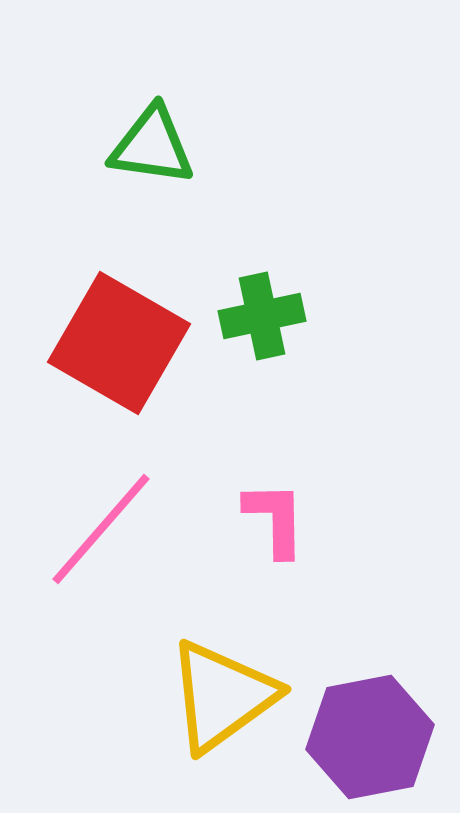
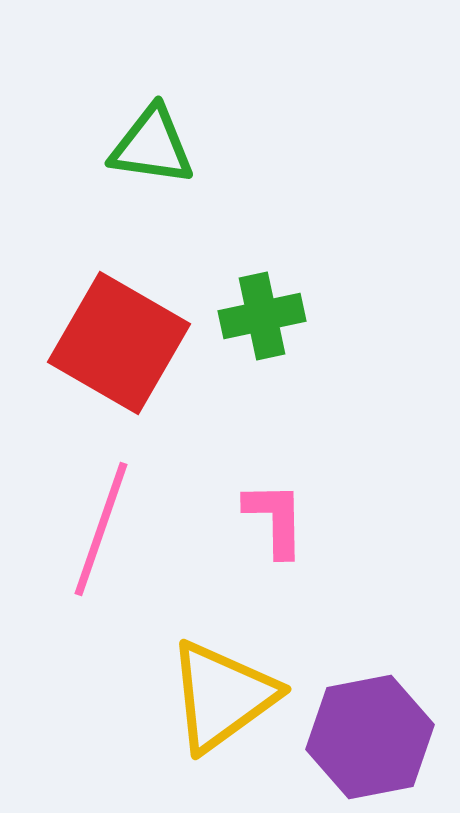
pink line: rotated 22 degrees counterclockwise
